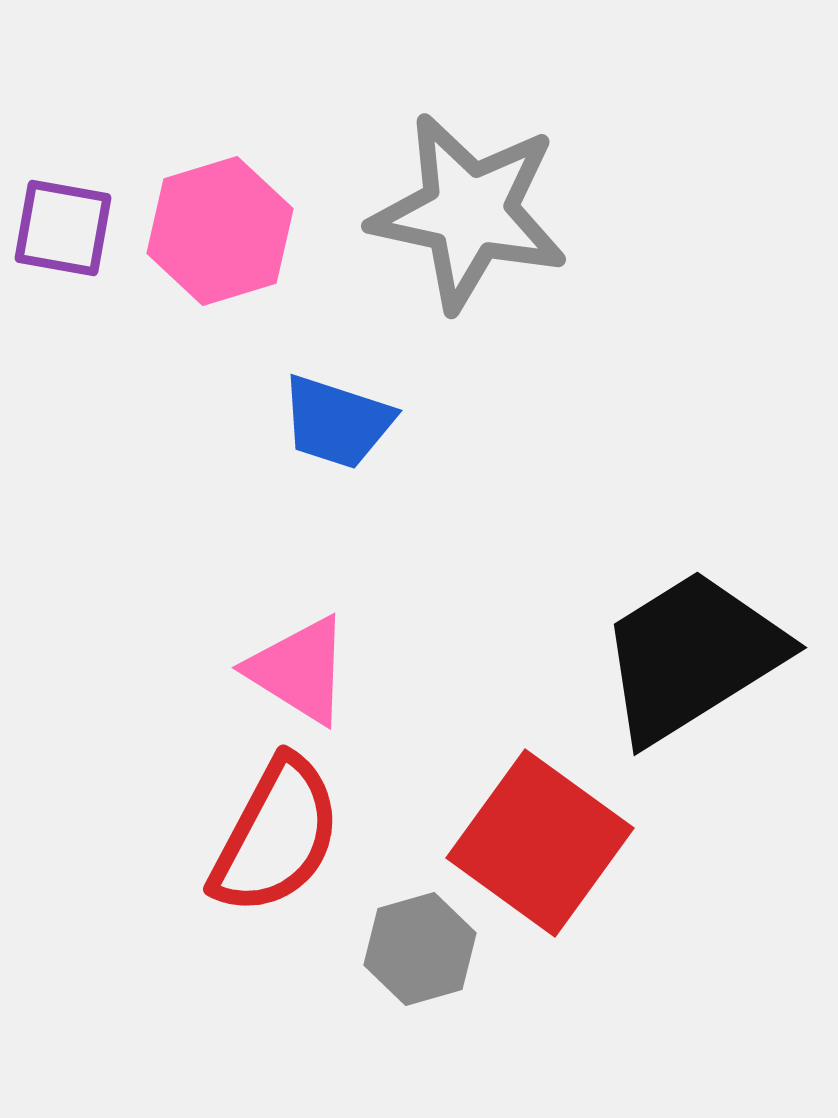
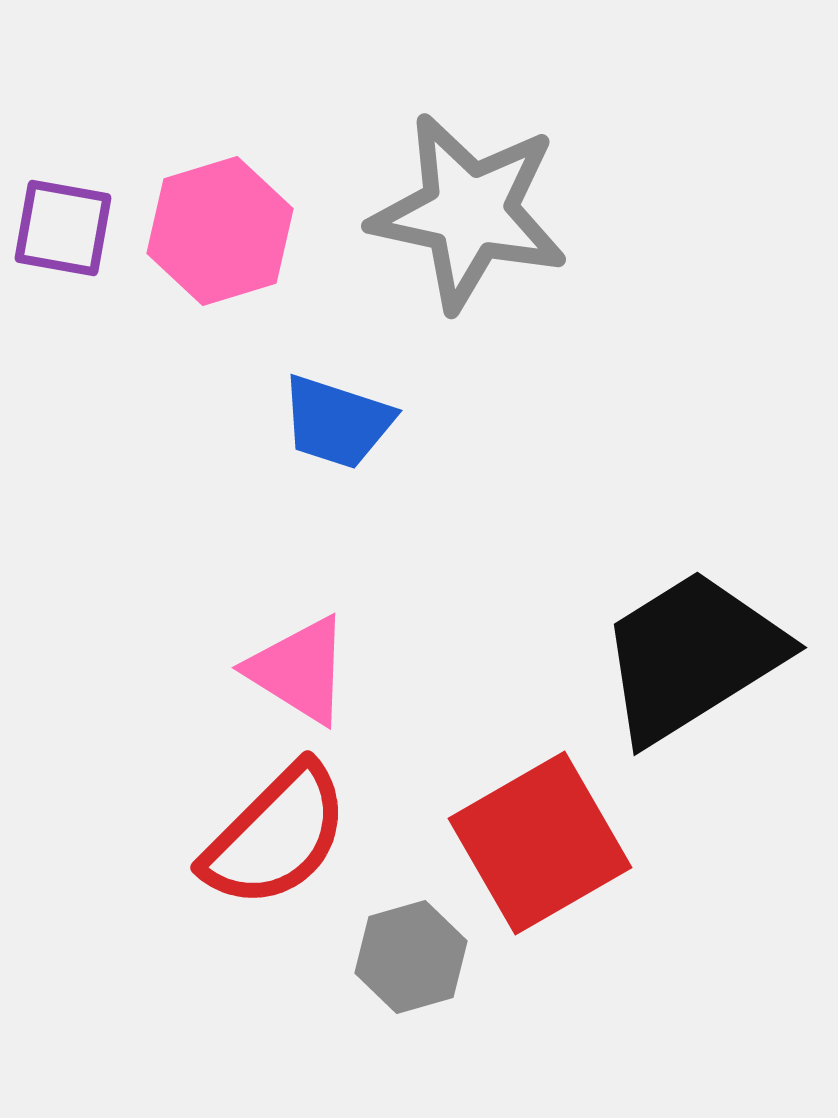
red semicircle: rotated 17 degrees clockwise
red square: rotated 24 degrees clockwise
gray hexagon: moved 9 px left, 8 px down
